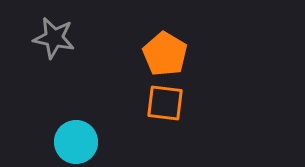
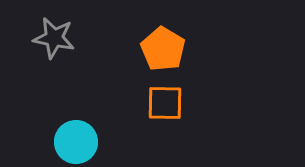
orange pentagon: moved 2 px left, 5 px up
orange square: rotated 6 degrees counterclockwise
